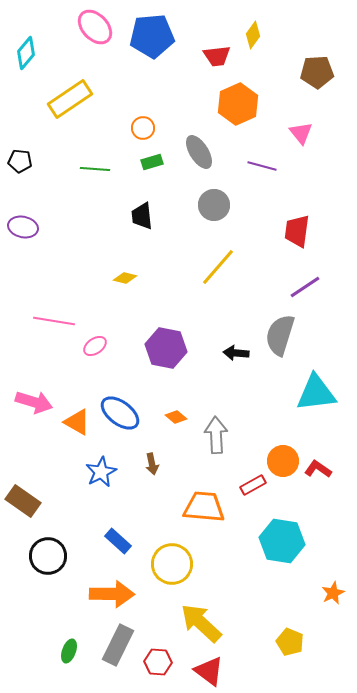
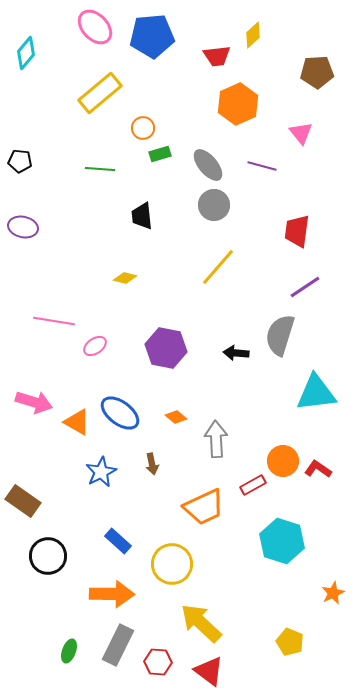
yellow diamond at (253, 35): rotated 12 degrees clockwise
yellow rectangle at (70, 99): moved 30 px right, 6 px up; rotated 6 degrees counterclockwise
gray ellipse at (199, 152): moved 9 px right, 13 px down; rotated 8 degrees counterclockwise
green rectangle at (152, 162): moved 8 px right, 8 px up
green line at (95, 169): moved 5 px right
gray arrow at (216, 435): moved 4 px down
orange trapezoid at (204, 507): rotated 150 degrees clockwise
cyan hexagon at (282, 541): rotated 9 degrees clockwise
